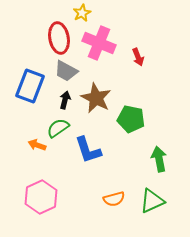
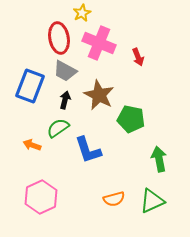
gray trapezoid: moved 1 px left
brown star: moved 3 px right, 3 px up
orange arrow: moved 5 px left
